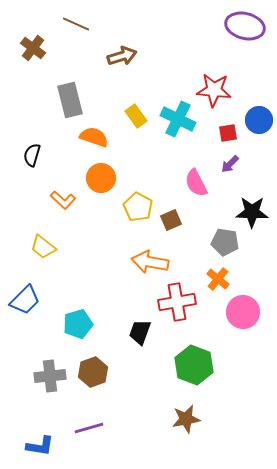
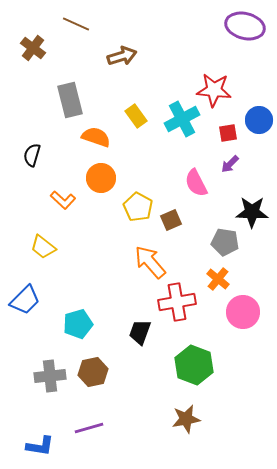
cyan cross: moved 4 px right; rotated 36 degrees clockwise
orange semicircle: moved 2 px right
orange arrow: rotated 39 degrees clockwise
brown hexagon: rotated 8 degrees clockwise
